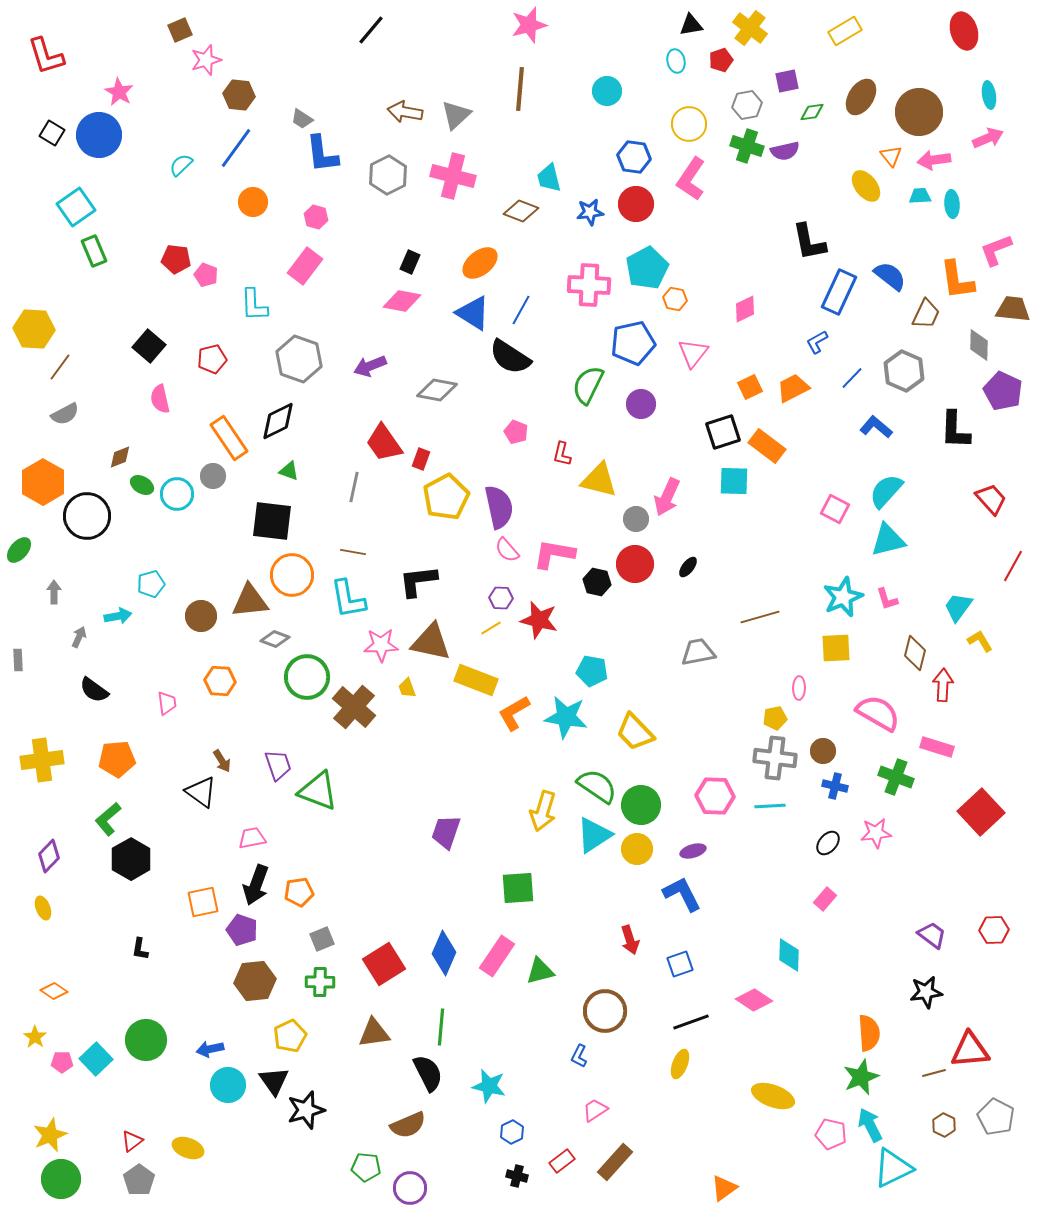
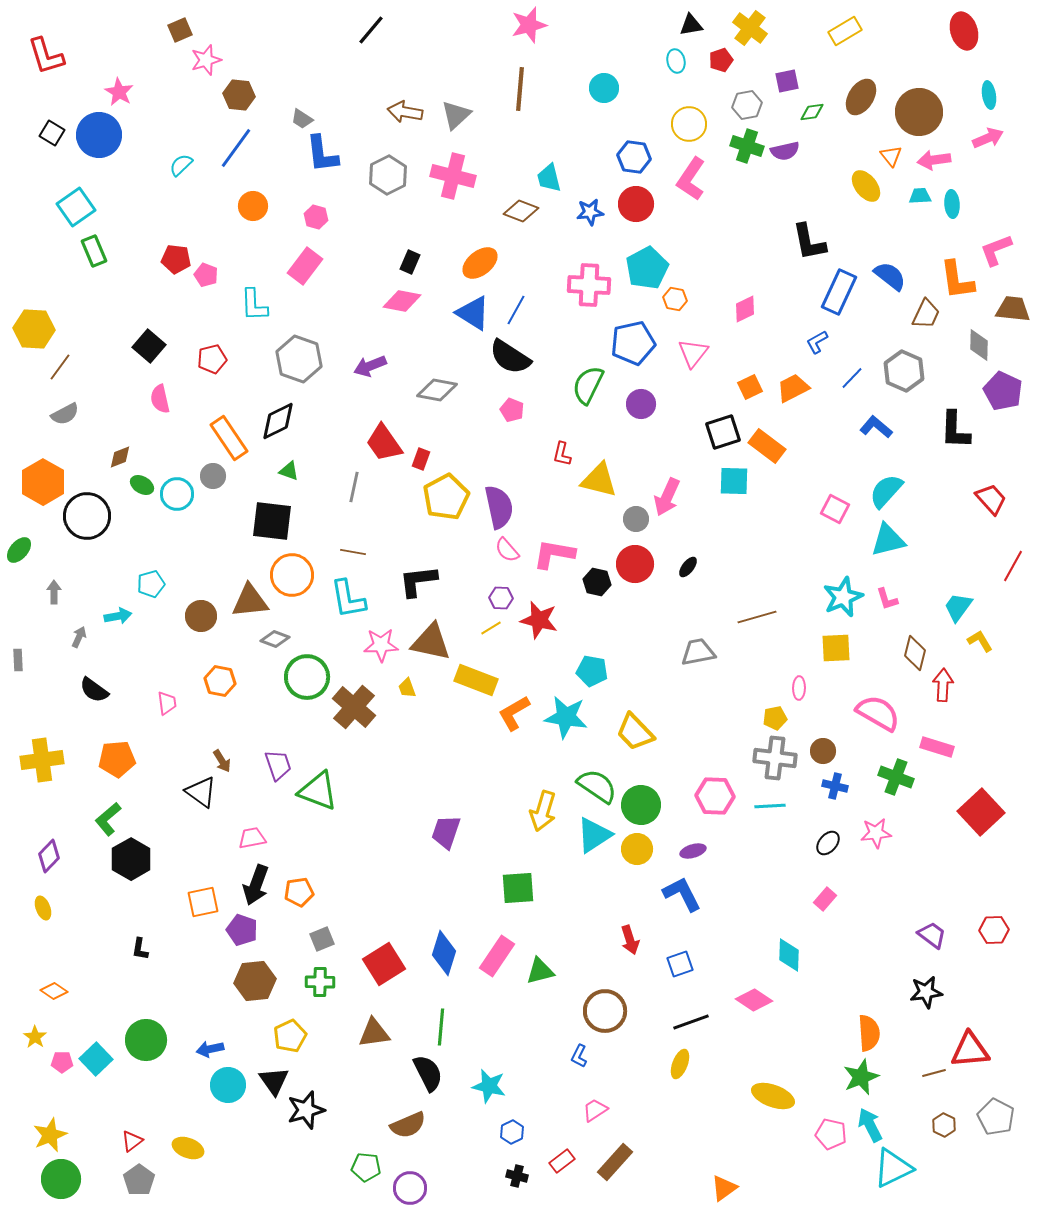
cyan circle at (607, 91): moved 3 px left, 3 px up
orange circle at (253, 202): moved 4 px down
blue line at (521, 310): moved 5 px left
pink pentagon at (516, 432): moved 4 px left, 22 px up
brown line at (760, 617): moved 3 px left
orange hexagon at (220, 681): rotated 8 degrees clockwise
blue diamond at (444, 953): rotated 6 degrees counterclockwise
